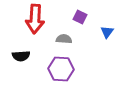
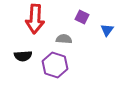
purple square: moved 2 px right
blue triangle: moved 2 px up
black semicircle: moved 2 px right
purple hexagon: moved 6 px left, 4 px up; rotated 15 degrees clockwise
